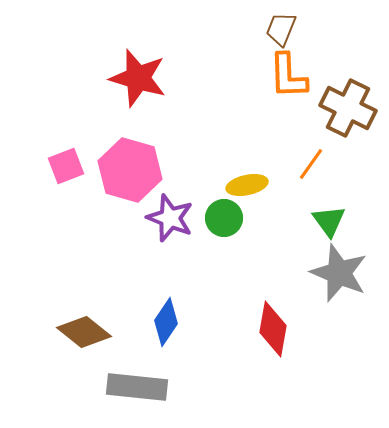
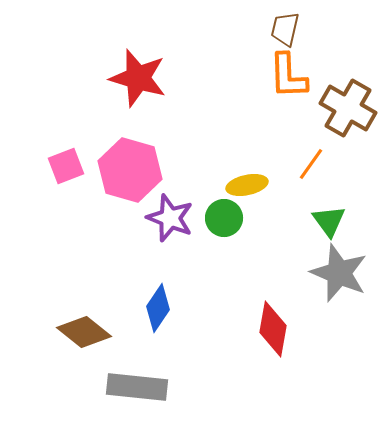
brown trapezoid: moved 4 px right; rotated 9 degrees counterclockwise
brown cross: rotated 4 degrees clockwise
blue diamond: moved 8 px left, 14 px up
